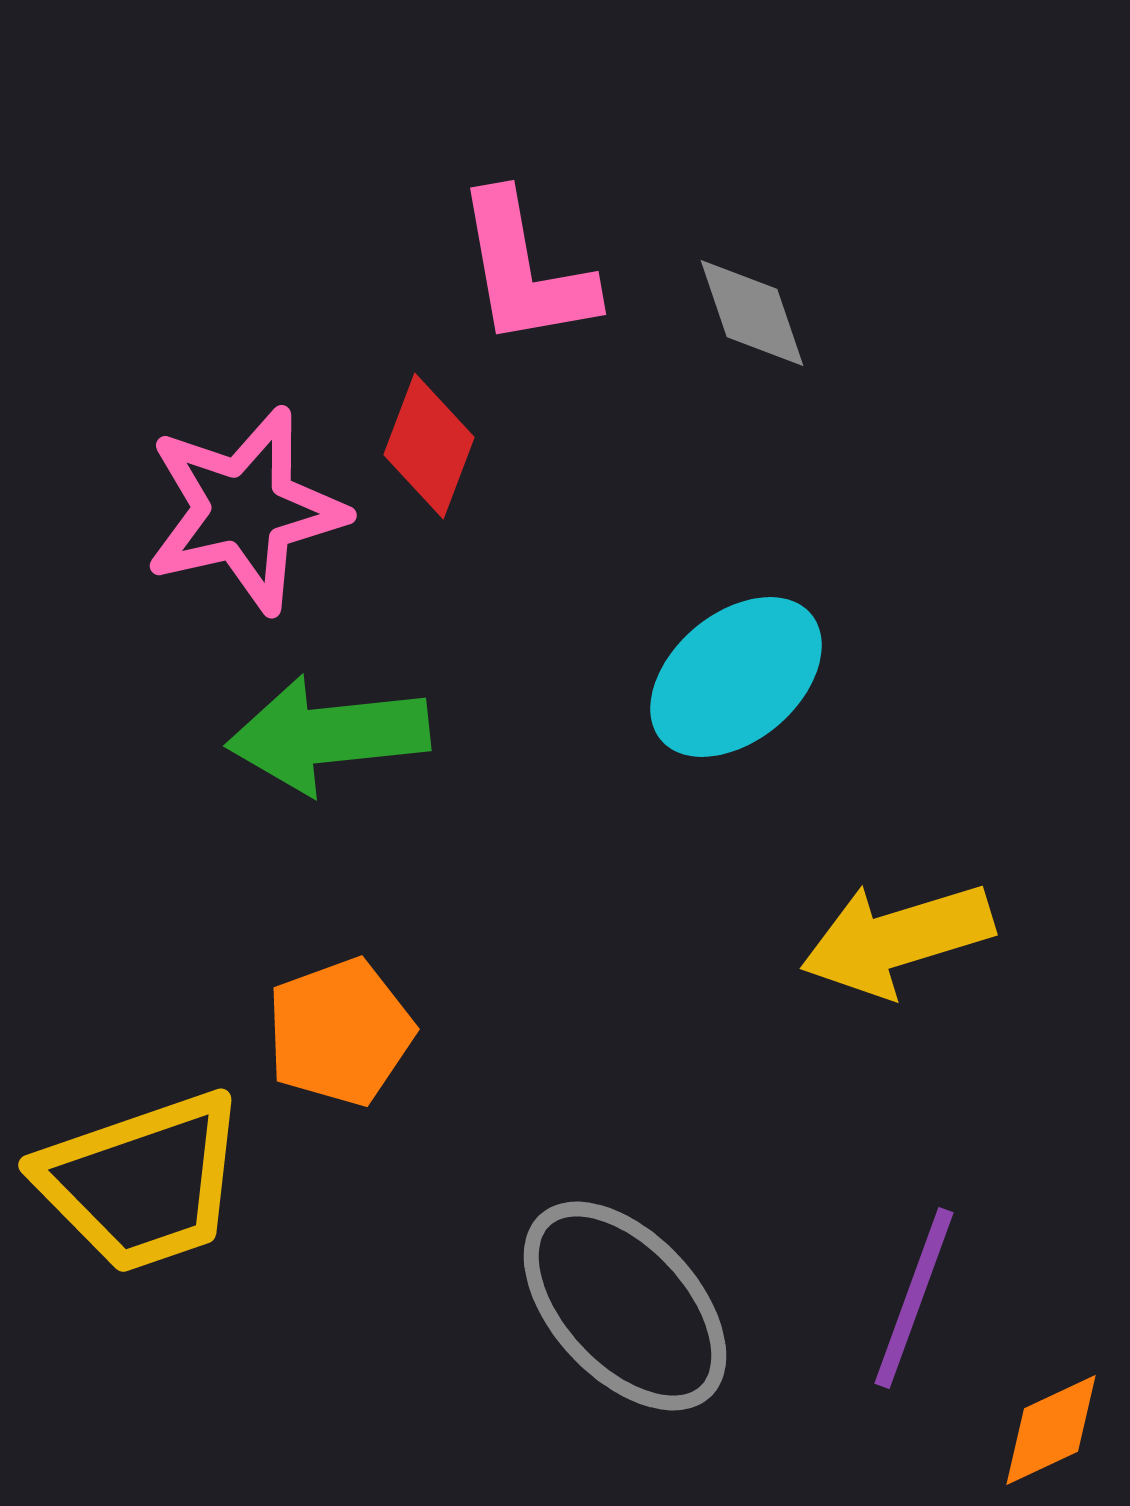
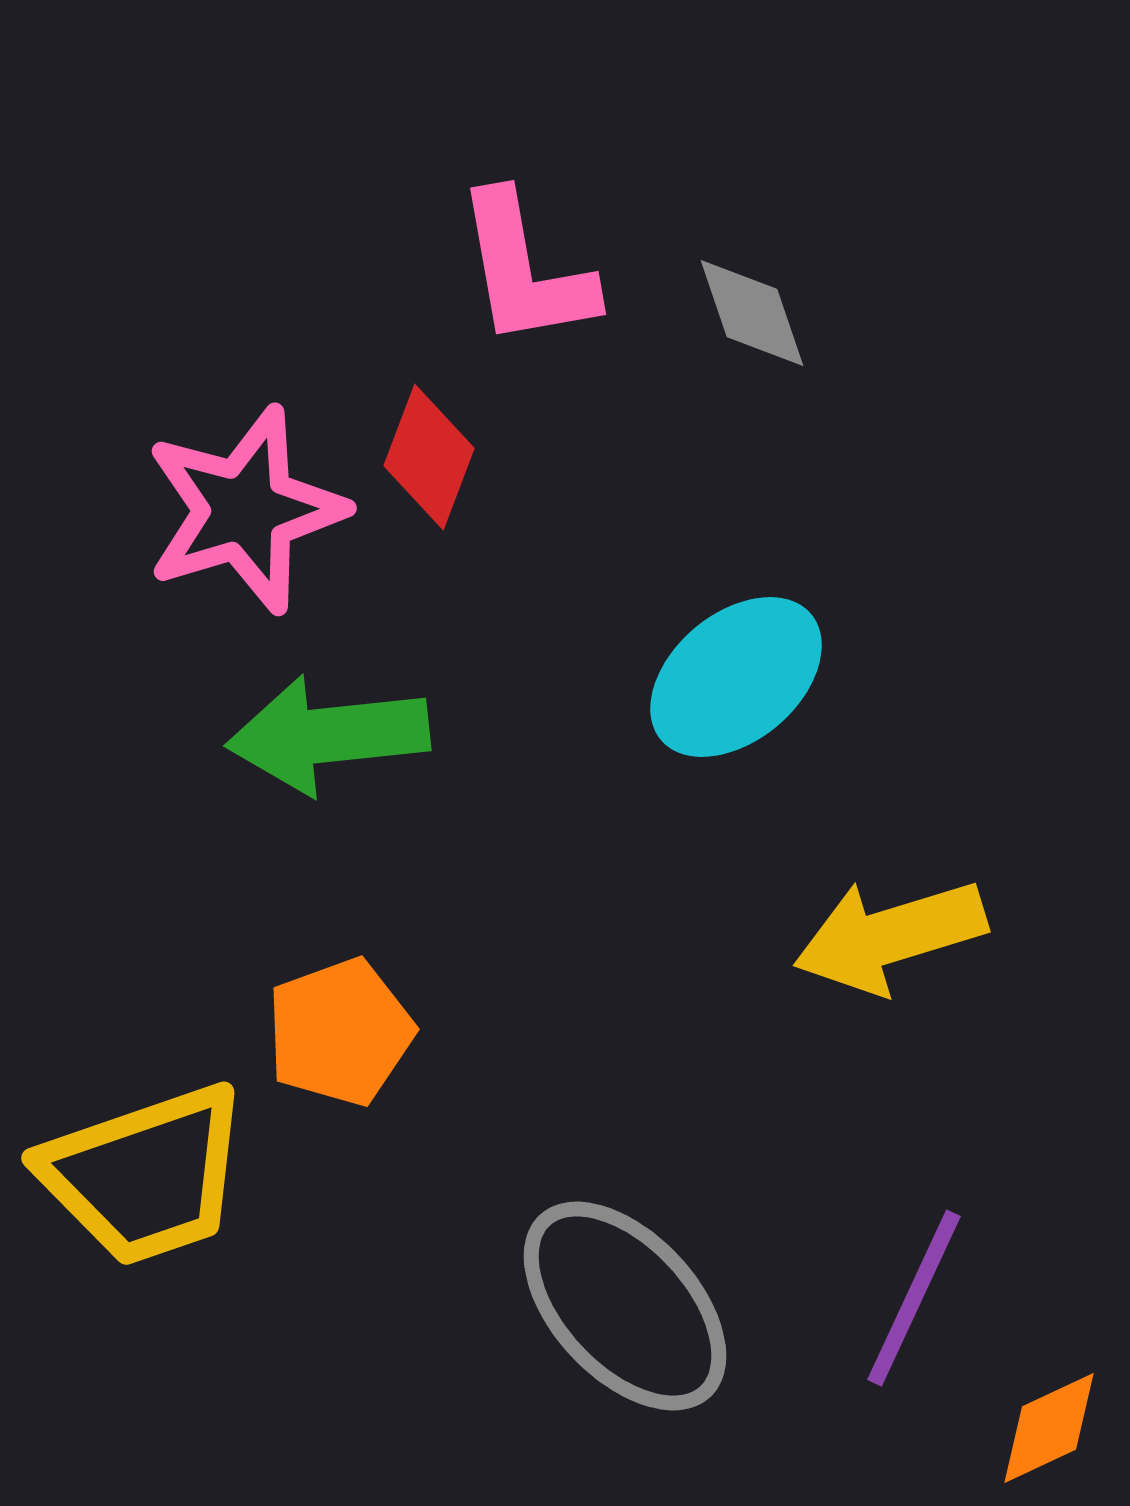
red diamond: moved 11 px down
pink star: rotated 4 degrees counterclockwise
yellow arrow: moved 7 px left, 3 px up
yellow trapezoid: moved 3 px right, 7 px up
purple line: rotated 5 degrees clockwise
orange diamond: moved 2 px left, 2 px up
